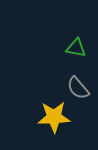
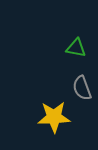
gray semicircle: moved 4 px right; rotated 20 degrees clockwise
